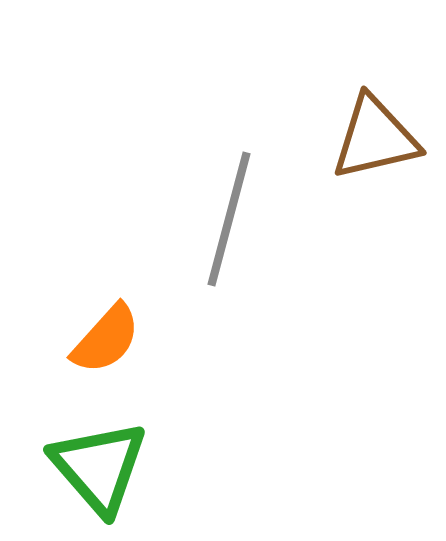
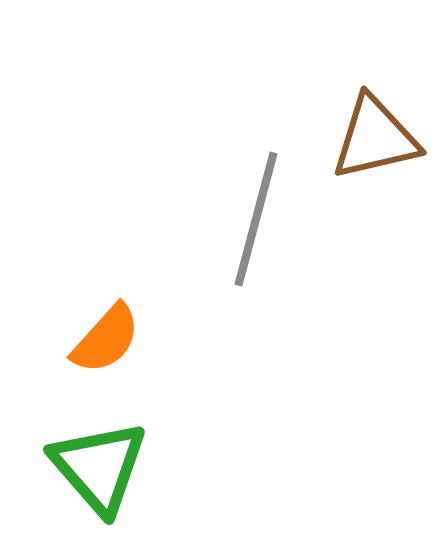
gray line: moved 27 px right
